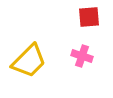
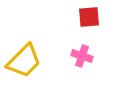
yellow trapezoid: moved 5 px left
